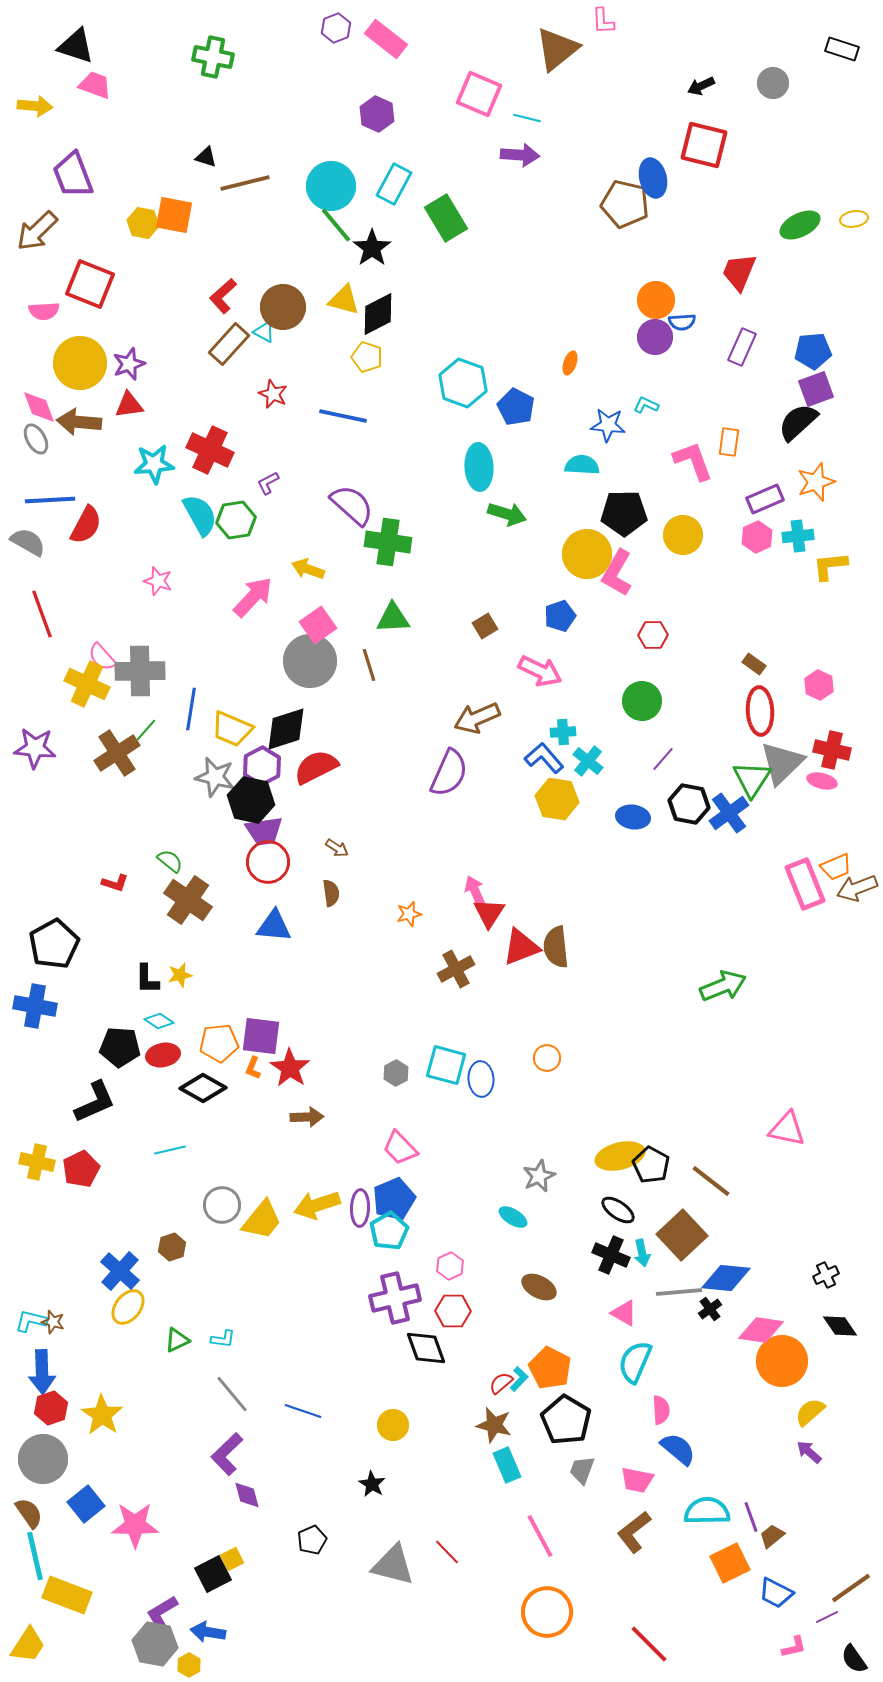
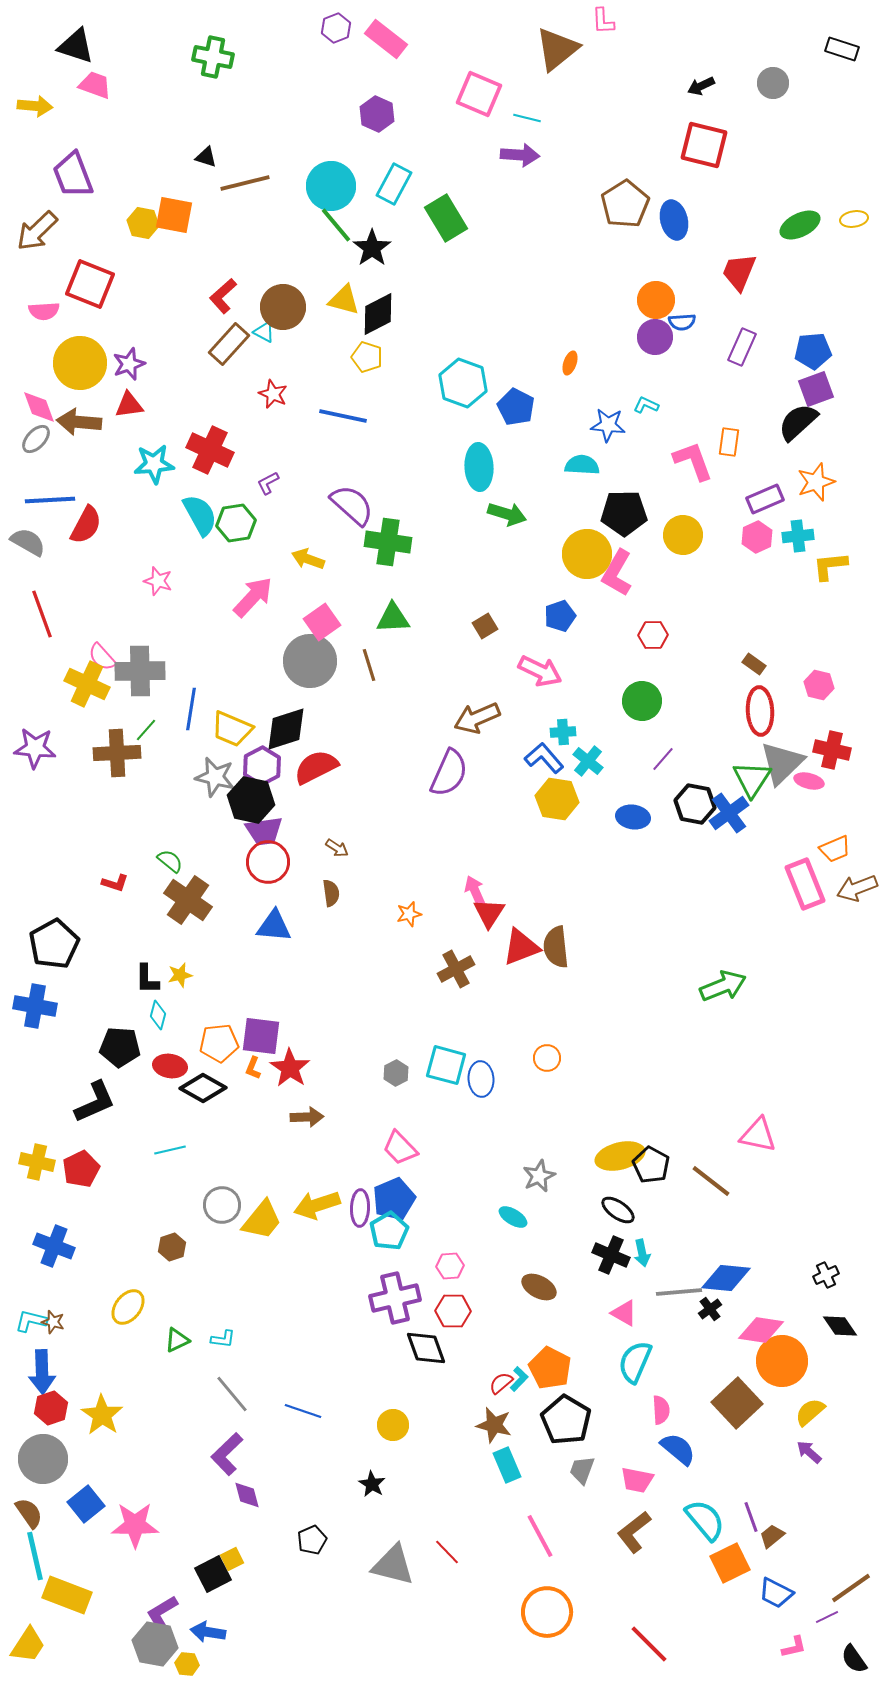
blue ellipse at (653, 178): moved 21 px right, 42 px down
brown pentagon at (625, 204): rotated 27 degrees clockwise
gray ellipse at (36, 439): rotated 72 degrees clockwise
green hexagon at (236, 520): moved 3 px down
yellow arrow at (308, 569): moved 10 px up
pink square at (318, 625): moved 4 px right, 3 px up
pink hexagon at (819, 685): rotated 12 degrees counterclockwise
brown cross at (117, 753): rotated 30 degrees clockwise
pink ellipse at (822, 781): moved 13 px left
black hexagon at (689, 804): moved 6 px right
orange trapezoid at (836, 867): moved 1 px left, 18 px up
cyan diamond at (159, 1021): moved 1 px left, 6 px up; rotated 72 degrees clockwise
red ellipse at (163, 1055): moved 7 px right, 11 px down; rotated 20 degrees clockwise
pink triangle at (787, 1129): moved 29 px left, 6 px down
brown square at (682, 1235): moved 55 px right, 168 px down
pink hexagon at (450, 1266): rotated 20 degrees clockwise
blue cross at (120, 1271): moved 66 px left, 25 px up; rotated 21 degrees counterclockwise
cyan semicircle at (707, 1511): moved 2 px left, 9 px down; rotated 51 degrees clockwise
yellow hexagon at (189, 1665): moved 2 px left, 1 px up; rotated 25 degrees counterclockwise
